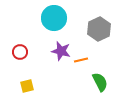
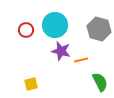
cyan circle: moved 1 px right, 7 px down
gray hexagon: rotated 20 degrees counterclockwise
red circle: moved 6 px right, 22 px up
yellow square: moved 4 px right, 2 px up
